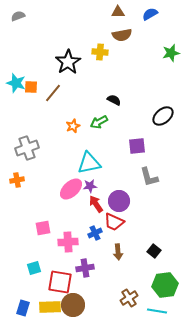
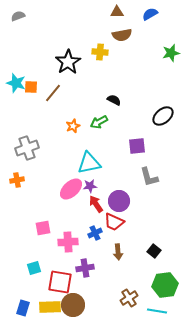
brown triangle: moved 1 px left
